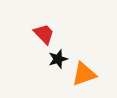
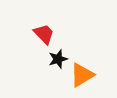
orange triangle: moved 2 px left, 1 px down; rotated 12 degrees counterclockwise
